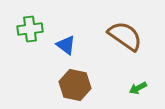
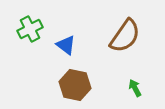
green cross: rotated 20 degrees counterclockwise
brown semicircle: rotated 90 degrees clockwise
green arrow: moved 3 px left; rotated 90 degrees clockwise
